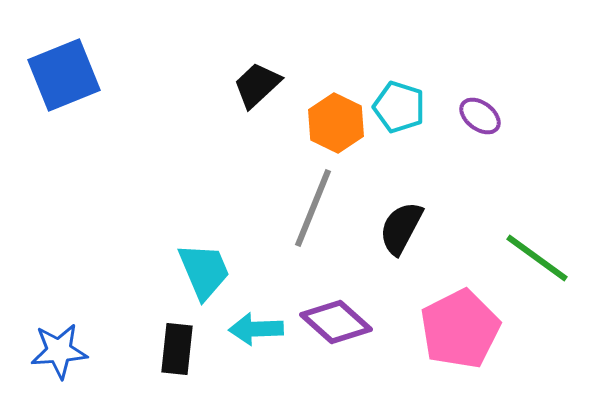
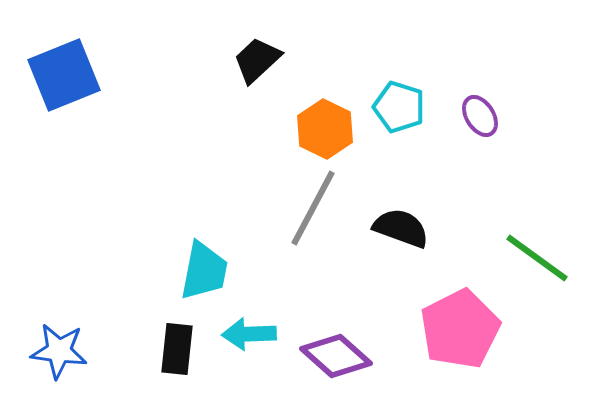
black trapezoid: moved 25 px up
purple ellipse: rotated 21 degrees clockwise
orange hexagon: moved 11 px left, 6 px down
gray line: rotated 6 degrees clockwise
black semicircle: rotated 82 degrees clockwise
cyan trapezoid: rotated 34 degrees clockwise
purple diamond: moved 34 px down
cyan arrow: moved 7 px left, 5 px down
blue star: rotated 12 degrees clockwise
